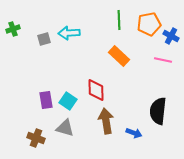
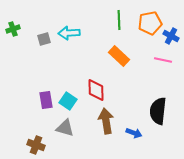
orange pentagon: moved 1 px right, 1 px up
brown cross: moved 7 px down
